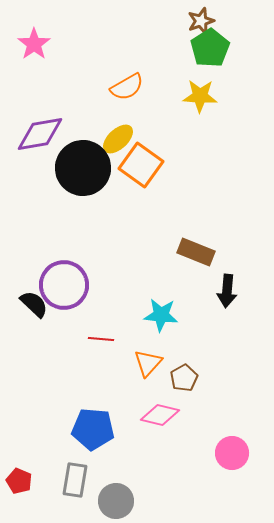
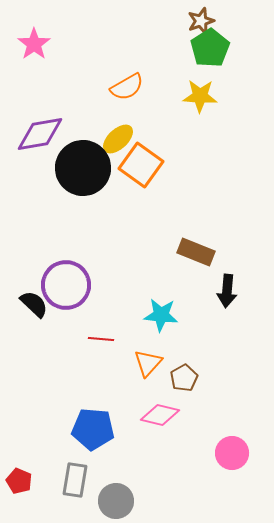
purple circle: moved 2 px right
